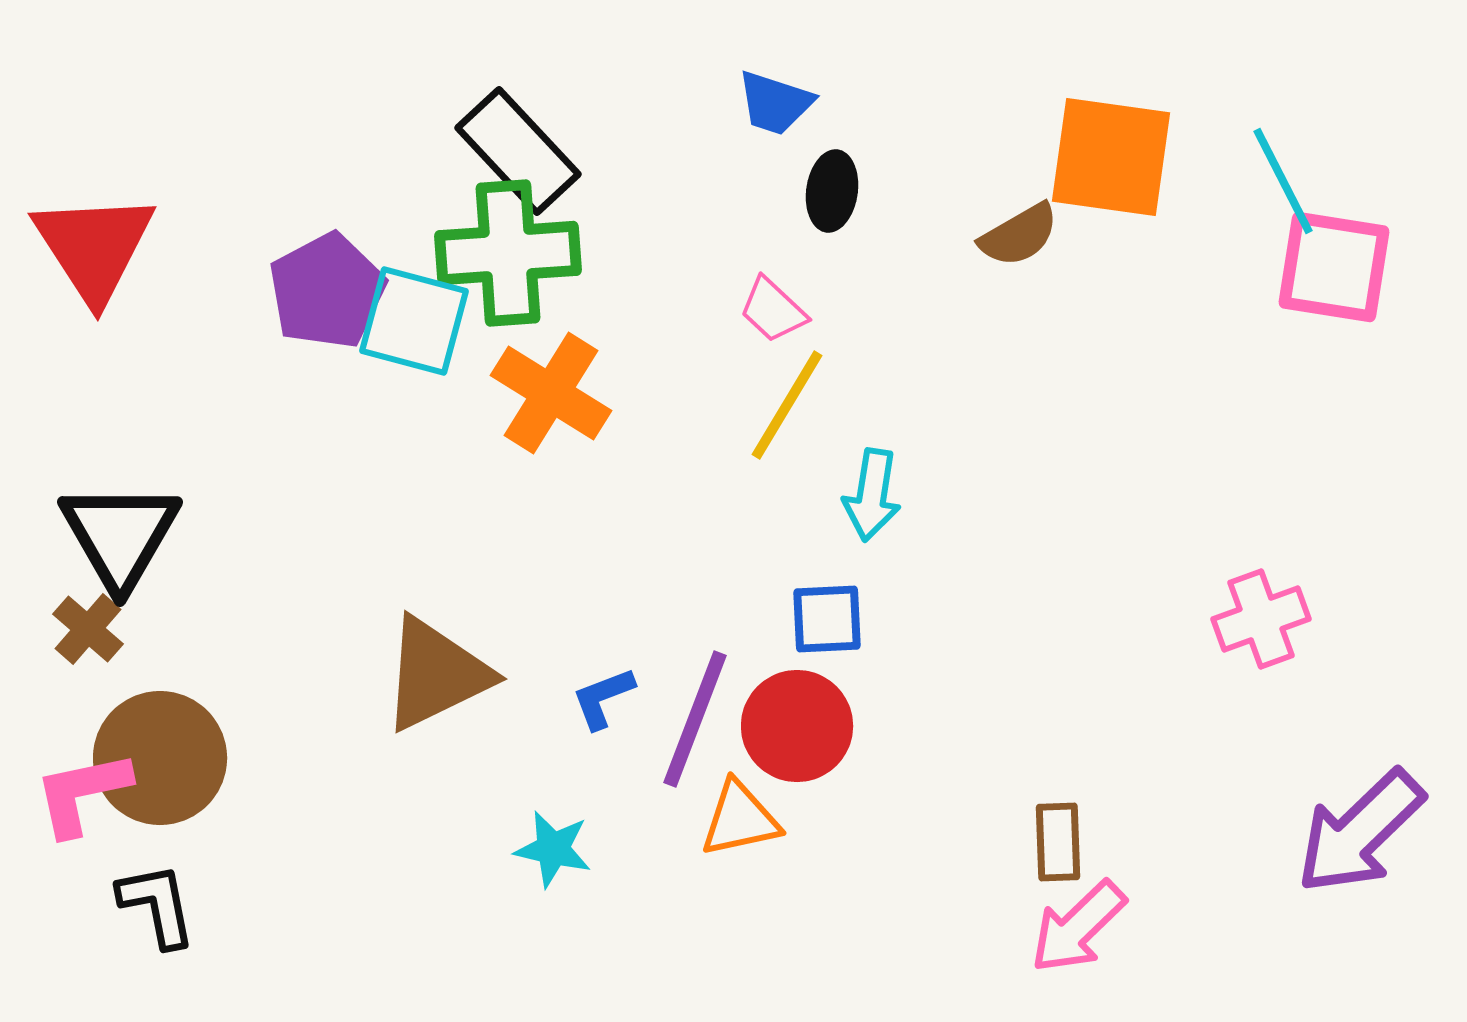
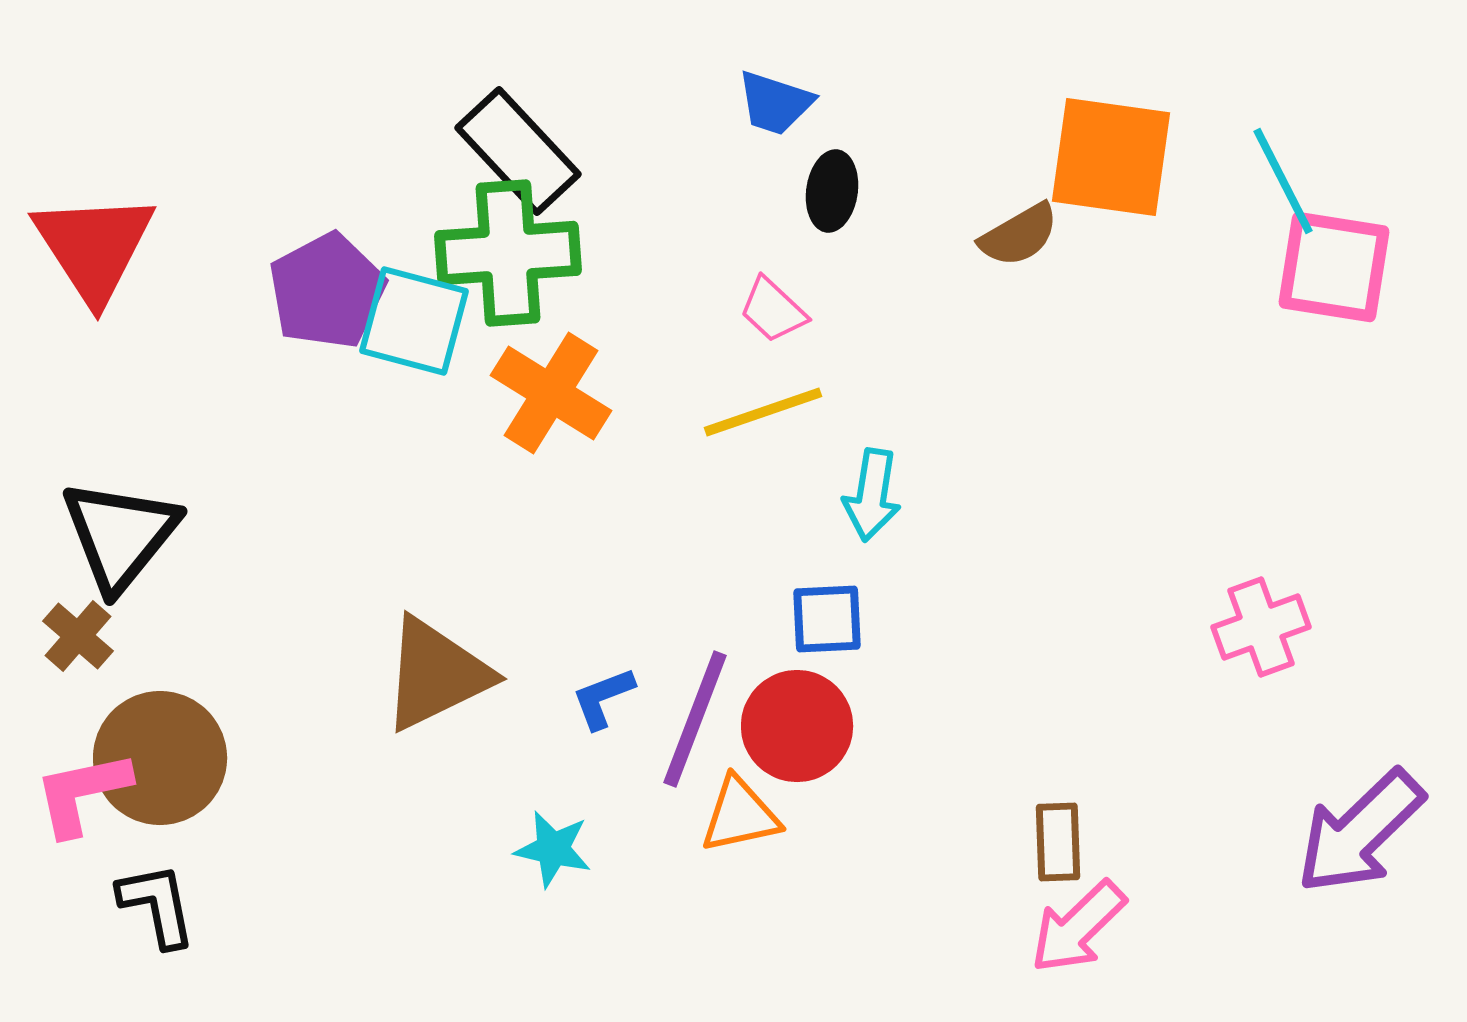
yellow line: moved 24 px left, 7 px down; rotated 40 degrees clockwise
black triangle: rotated 9 degrees clockwise
pink cross: moved 8 px down
brown cross: moved 10 px left, 7 px down
orange triangle: moved 4 px up
